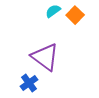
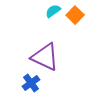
purple triangle: rotated 12 degrees counterclockwise
blue cross: moved 2 px right
